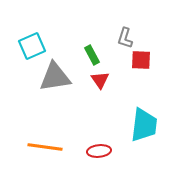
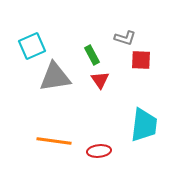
gray L-shape: rotated 90 degrees counterclockwise
orange line: moved 9 px right, 6 px up
